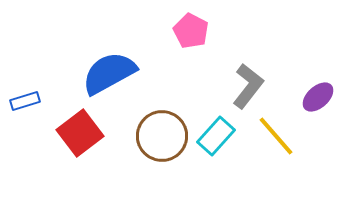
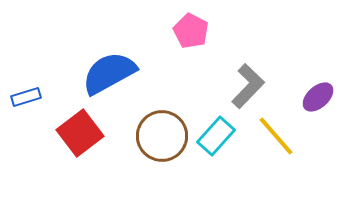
gray L-shape: rotated 6 degrees clockwise
blue rectangle: moved 1 px right, 4 px up
